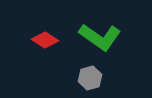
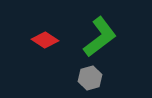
green L-shape: rotated 72 degrees counterclockwise
